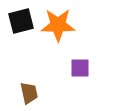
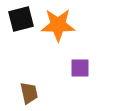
black square: moved 2 px up
